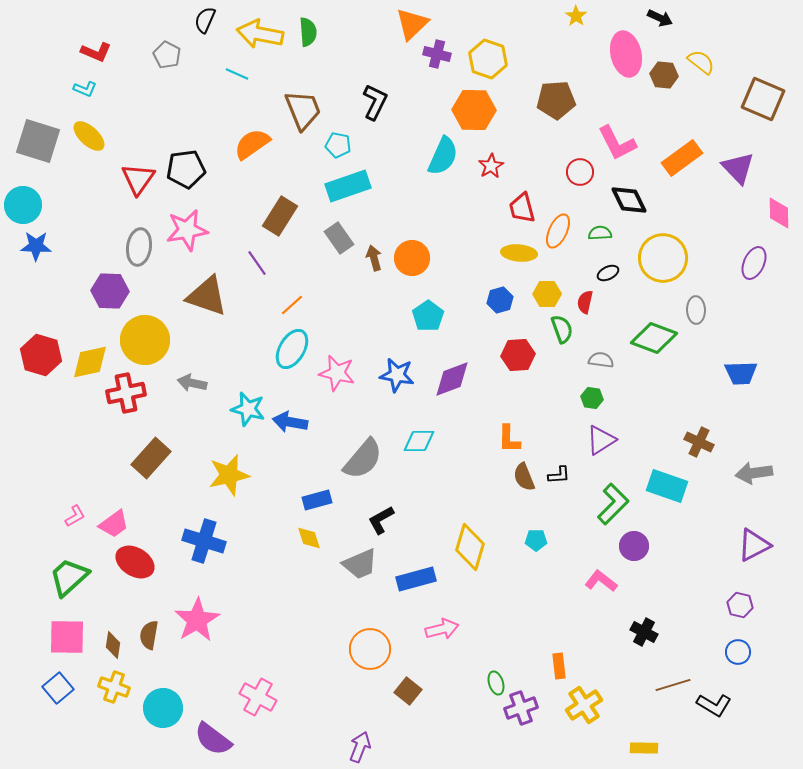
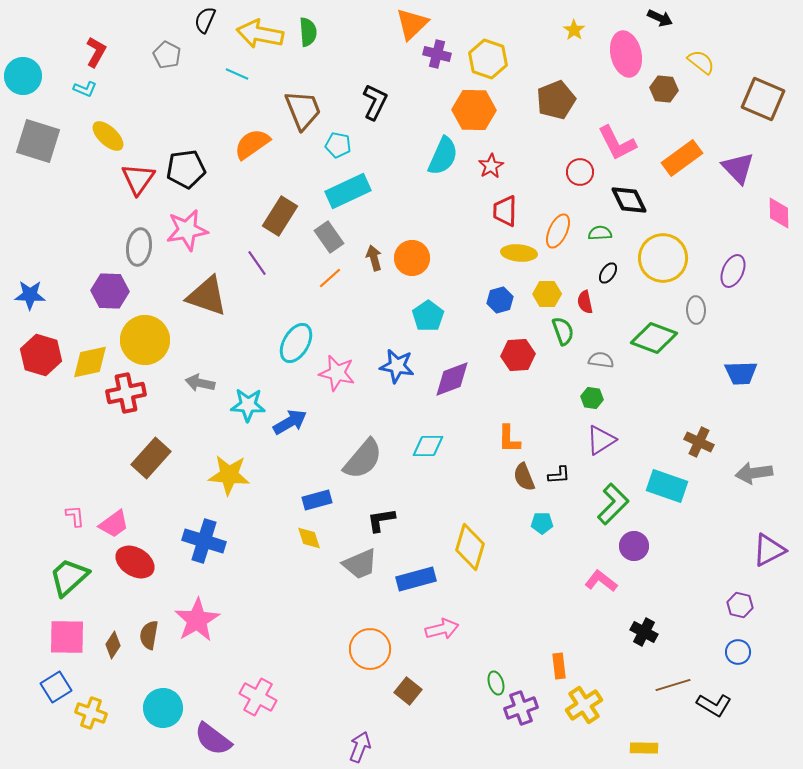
yellow star at (576, 16): moved 2 px left, 14 px down
red L-shape at (96, 52): rotated 84 degrees counterclockwise
brown hexagon at (664, 75): moved 14 px down
brown pentagon at (556, 100): rotated 18 degrees counterclockwise
yellow ellipse at (89, 136): moved 19 px right
cyan rectangle at (348, 186): moved 5 px down; rotated 6 degrees counterclockwise
cyan circle at (23, 205): moved 129 px up
red trapezoid at (522, 208): moved 17 px left, 3 px down; rotated 16 degrees clockwise
gray rectangle at (339, 238): moved 10 px left, 1 px up
blue star at (36, 246): moved 6 px left, 49 px down
purple ellipse at (754, 263): moved 21 px left, 8 px down
black ellipse at (608, 273): rotated 30 degrees counterclockwise
red semicircle at (585, 302): rotated 25 degrees counterclockwise
orange line at (292, 305): moved 38 px right, 27 px up
green semicircle at (562, 329): moved 1 px right, 2 px down
cyan ellipse at (292, 349): moved 4 px right, 6 px up
blue star at (397, 375): moved 9 px up
gray arrow at (192, 383): moved 8 px right
cyan star at (248, 409): moved 4 px up; rotated 12 degrees counterclockwise
blue arrow at (290, 422): rotated 140 degrees clockwise
cyan diamond at (419, 441): moved 9 px right, 5 px down
yellow star at (229, 475): rotated 18 degrees clockwise
pink L-shape at (75, 516): rotated 65 degrees counterclockwise
black L-shape at (381, 520): rotated 20 degrees clockwise
cyan pentagon at (536, 540): moved 6 px right, 17 px up
purple triangle at (754, 545): moved 15 px right, 5 px down
brown diamond at (113, 645): rotated 24 degrees clockwise
yellow cross at (114, 687): moved 23 px left, 26 px down
blue square at (58, 688): moved 2 px left, 1 px up; rotated 8 degrees clockwise
